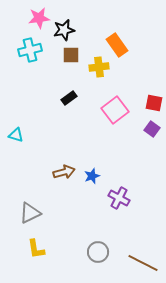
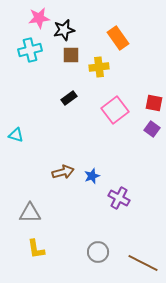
orange rectangle: moved 1 px right, 7 px up
brown arrow: moved 1 px left
gray triangle: rotated 25 degrees clockwise
